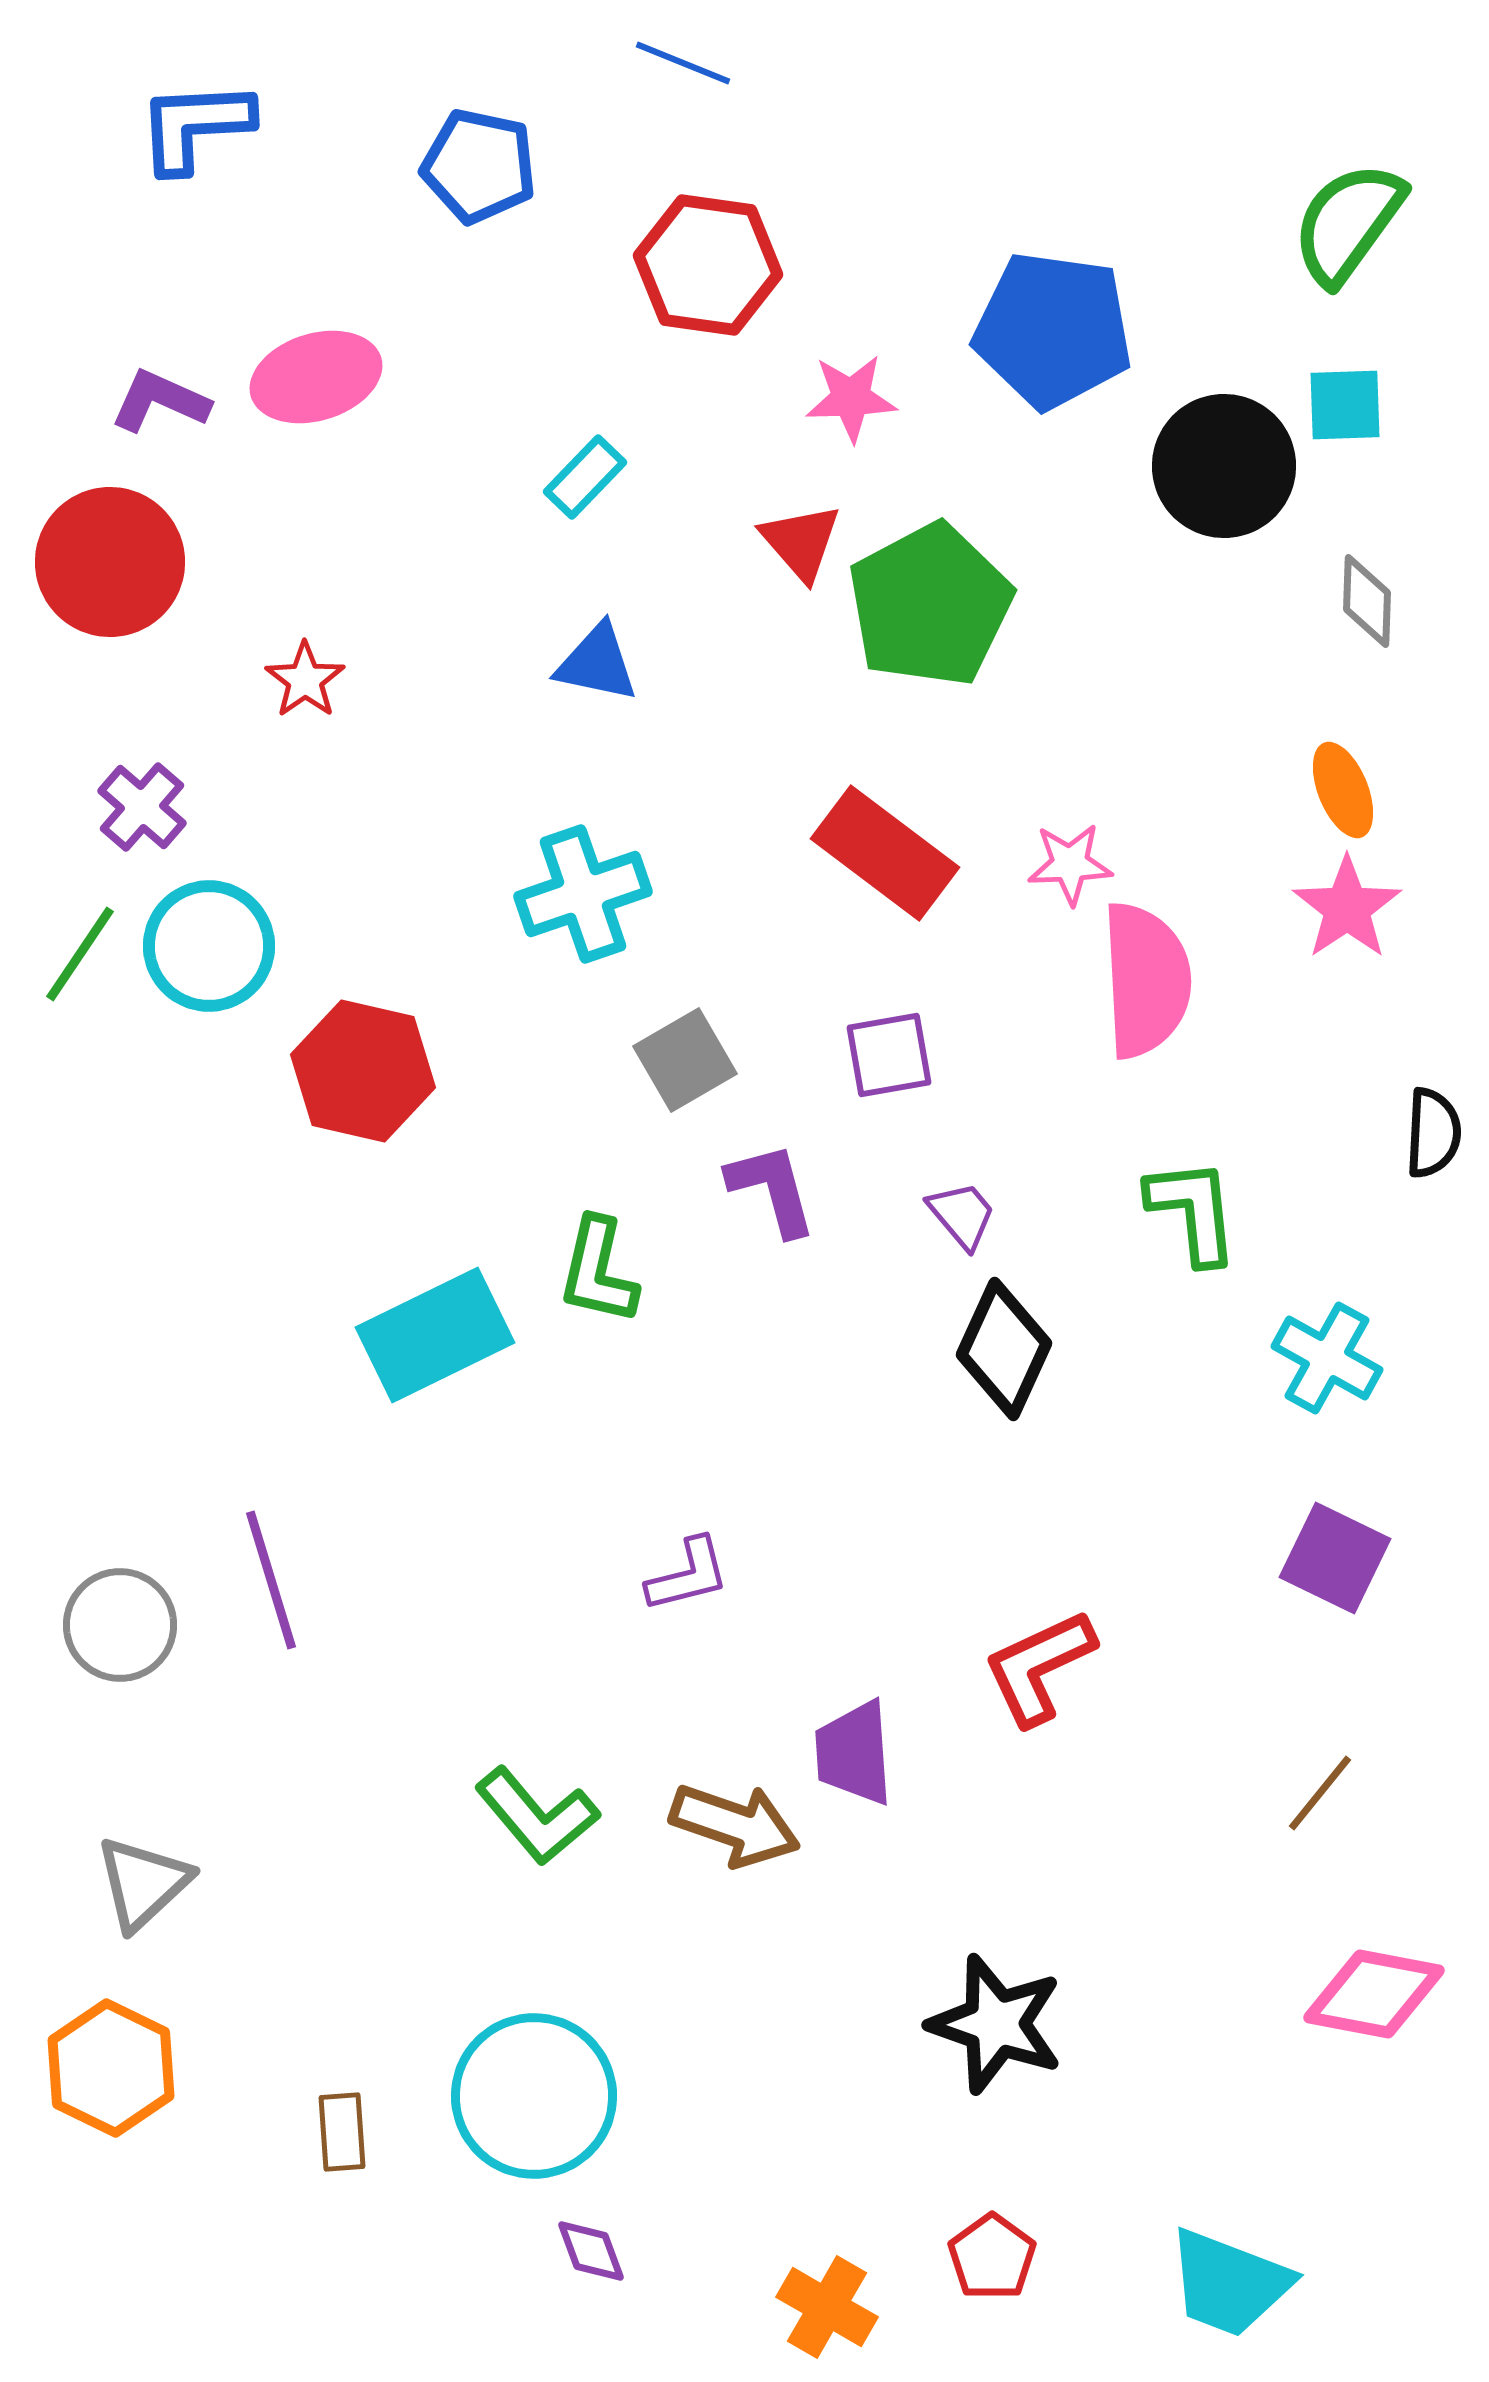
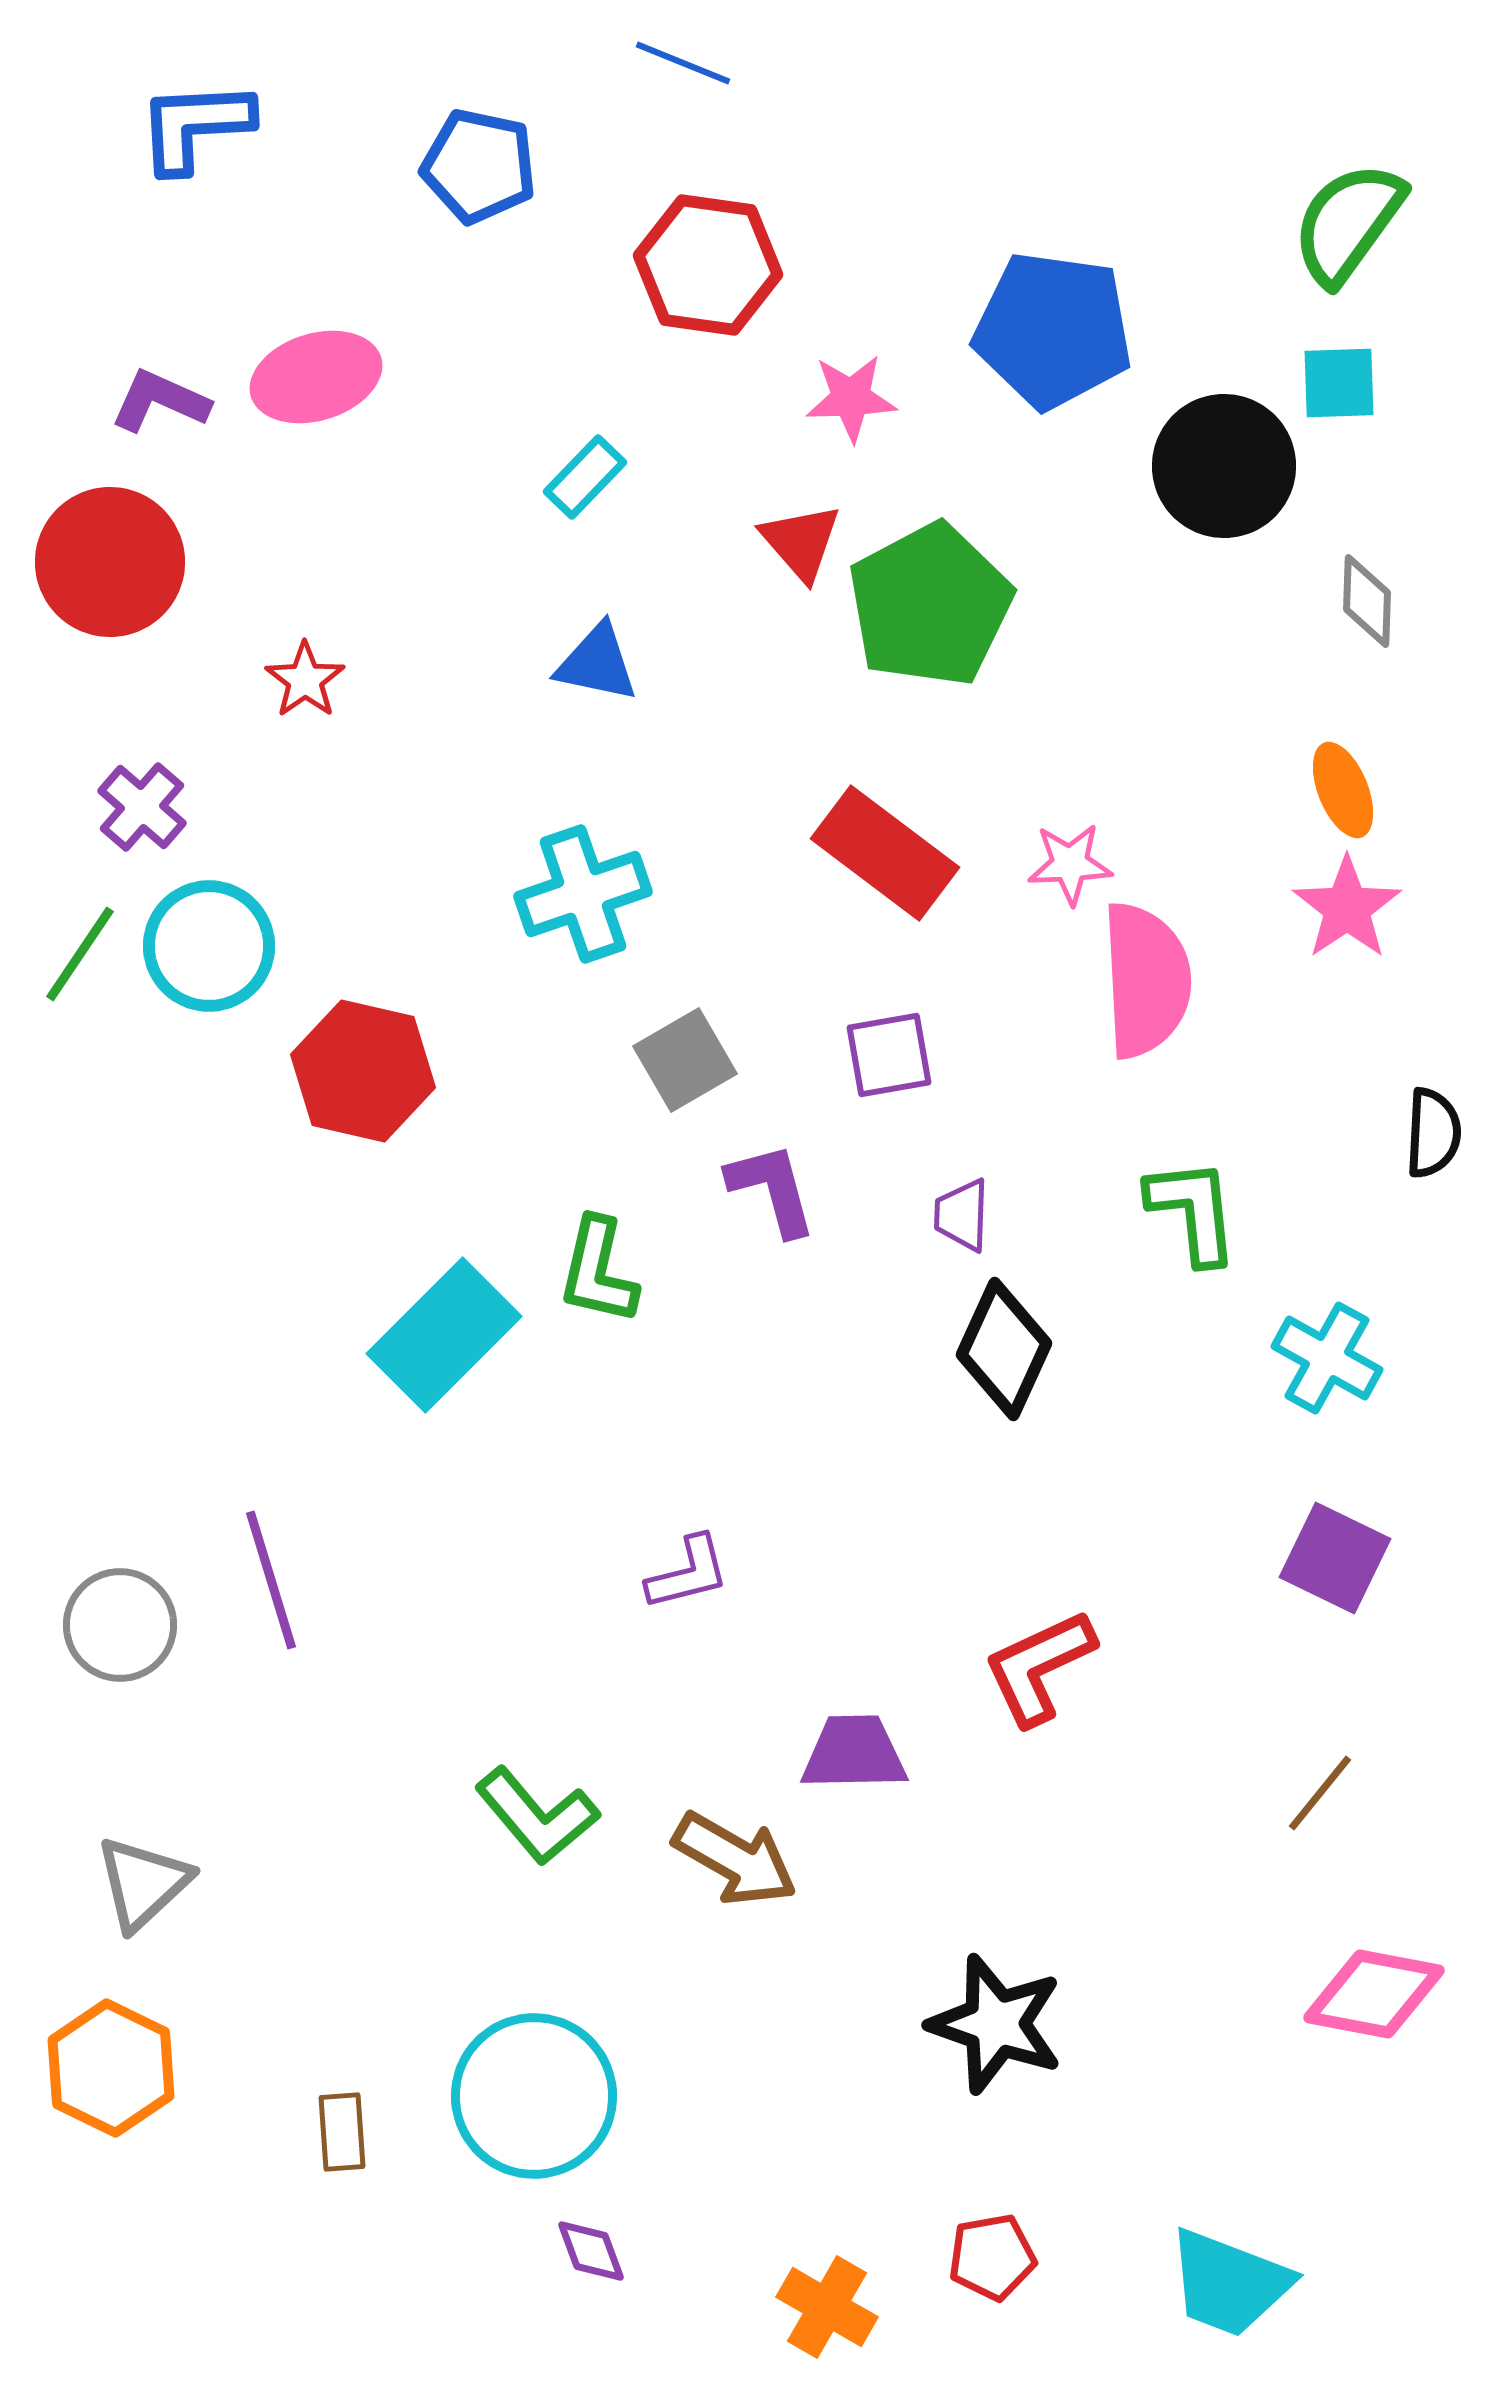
cyan square at (1345, 405): moved 6 px left, 22 px up
purple trapezoid at (962, 1215): rotated 138 degrees counterclockwise
cyan rectangle at (435, 1335): moved 9 px right; rotated 19 degrees counterclockwise
purple L-shape at (688, 1575): moved 2 px up
purple trapezoid at (854, 1753): rotated 93 degrees clockwise
brown arrow at (735, 1825): moved 34 px down; rotated 11 degrees clockwise
red pentagon at (992, 2257): rotated 26 degrees clockwise
